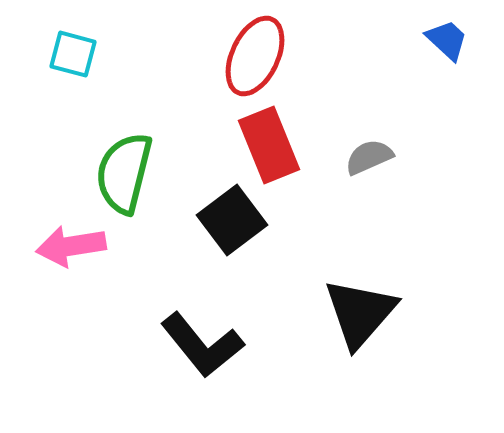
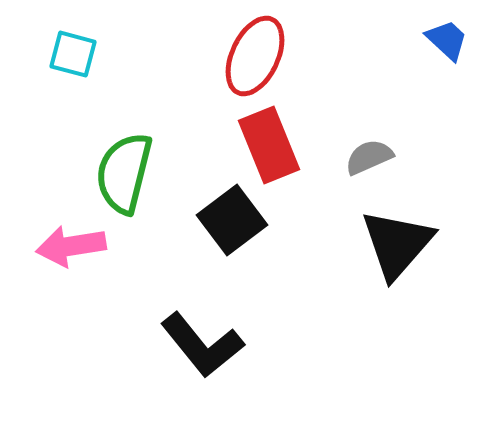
black triangle: moved 37 px right, 69 px up
